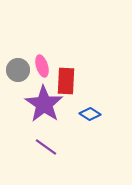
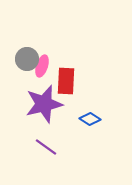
pink ellipse: rotated 35 degrees clockwise
gray circle: moved 9 px right, 11 px up
purple star: rotated 24 degrees clockwise
blue diamond: moved 5 px down
